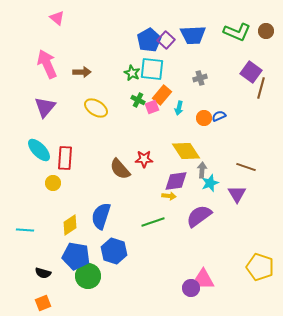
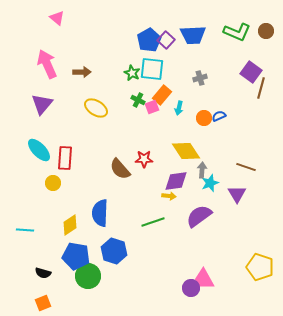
purple triangle at (45, 107): moved 3 px left, 3 px up
blue semicircle at (101, 216): moved 1 px left, 3 px up; rotated 16 degrees counterclockwise
